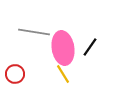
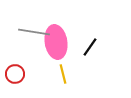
pink ellipse: moved 7 px left, 6 px up
yellow line: rotated 18 degrees clockwise
